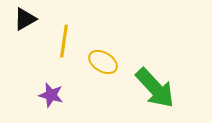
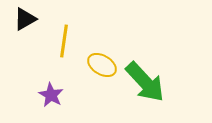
yellow ellipse: moved 1 px left, 3 px down
green arrow: moved 10 px left, 6 px up
purple star: rotated 15 degrees clockwise
